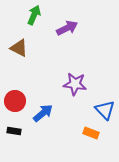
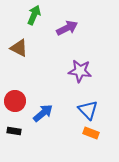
purple star: moved 5 px right, 13 px up
blue triangle: moved 17 px left
